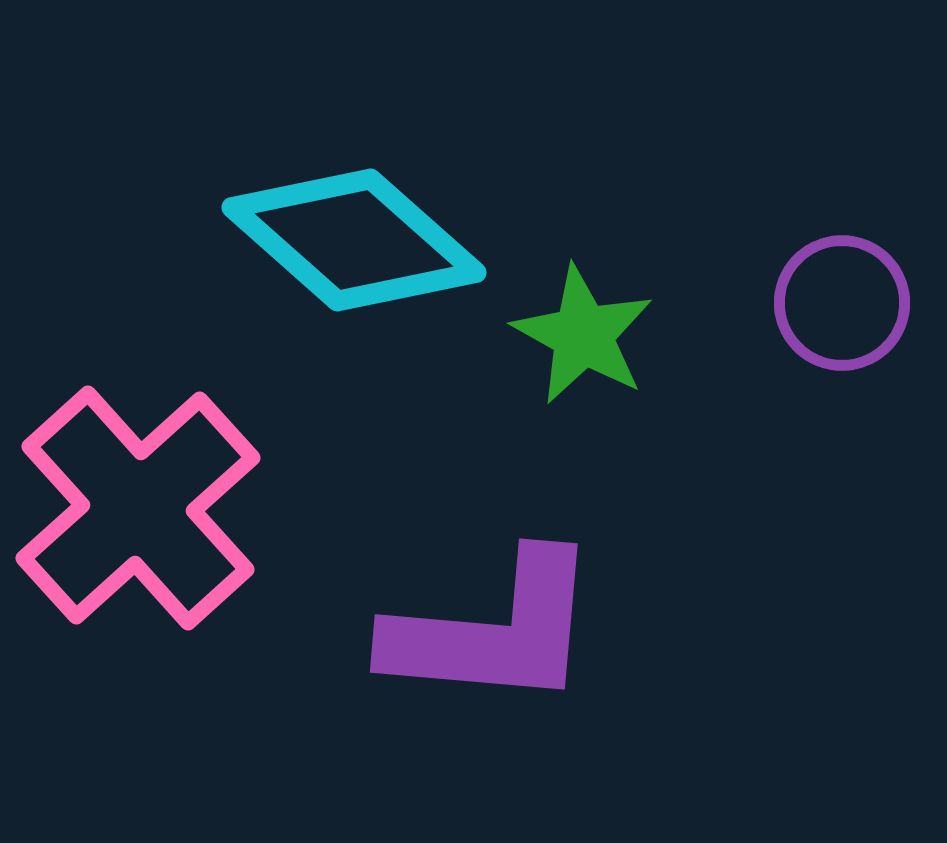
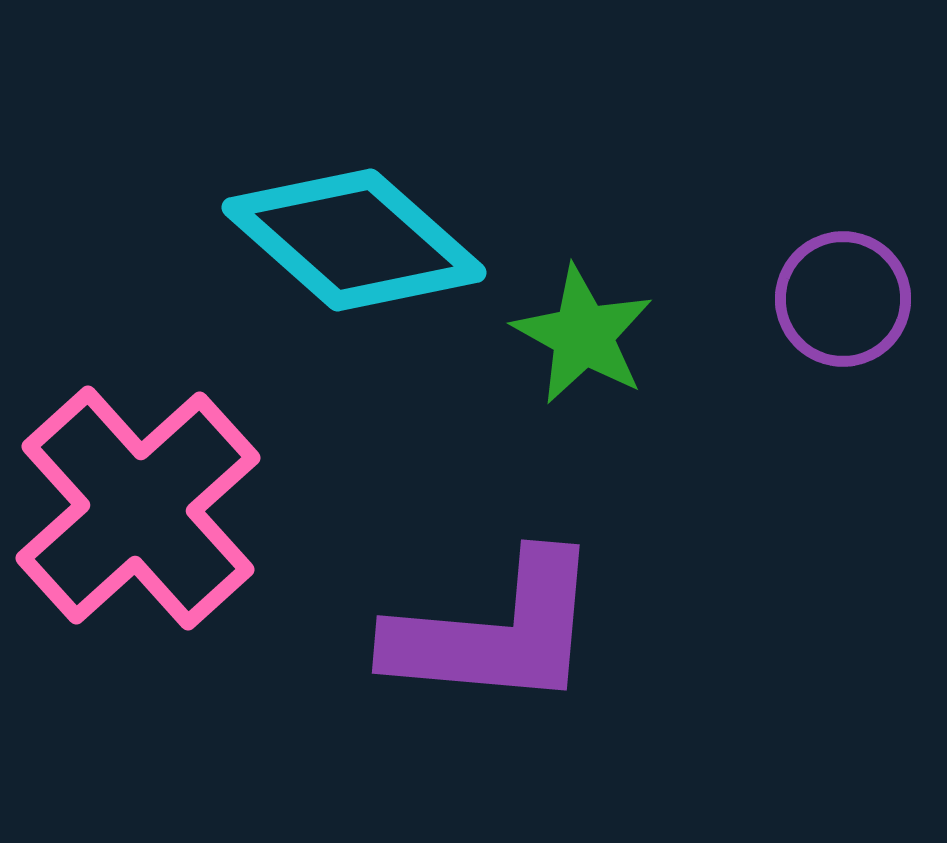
purple circle: moved 1 px right, 4 px up
purple L-shape: moved 2 px right, 1 px down
